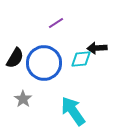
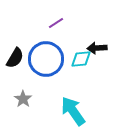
blue circle: moved 2 px right, 4 px up
